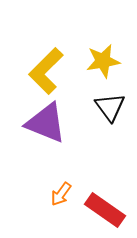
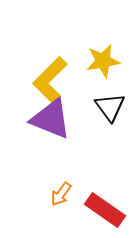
yellow L-shape: moved 4 px right, 9 px down
purple triangle: moved 5 px right, 4 px up
